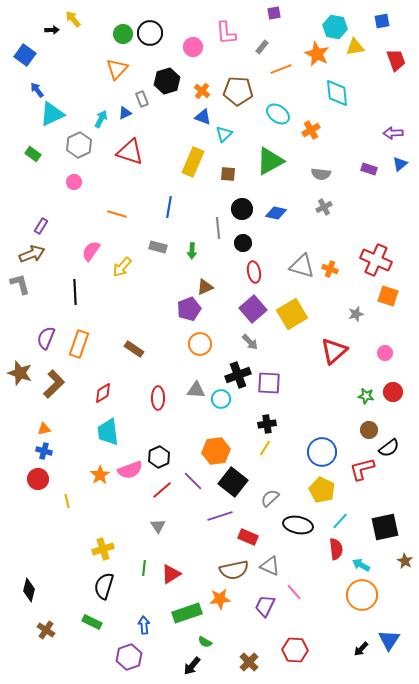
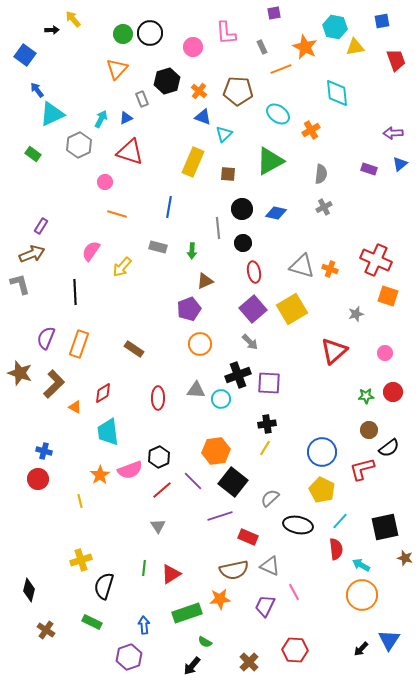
gray rectangle at (262, 47): rotated 64 degrees counterclockwise
orange star at (317, 54): moved 12 px left, 7 px up
orange cross at (202, 91): moved 3 px left
blue triangle at (125, 113): moved 1 px right, 5 px down
gray semicircle at (321, 174): rotated 90 degrees counterclockwise
pink circle at (74, 182): moved 31 px right
brown triangle at (205, 287): moved 6 px up
yellow square at (292, 314): moved 5 px up
green star at (366, 396): rotated 14 degrees counterclockwise
orange triangle at (44, 429): moved 31 px right, 22 px up; rotated 40 degrees clockwise
yellow line at (67, 501): moved 13 px right
yellow cross at (103, 549): moved 22 px left, 11 px down
brown star at (405, 561): moved 3 px up; rotated 14 degrees counterclockwise
pink line at (294, 592): rotated 12 degrees clockwise
